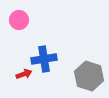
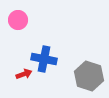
pink circle: moved 1 px left
blue cross: rotated 20 degrees clockwise
